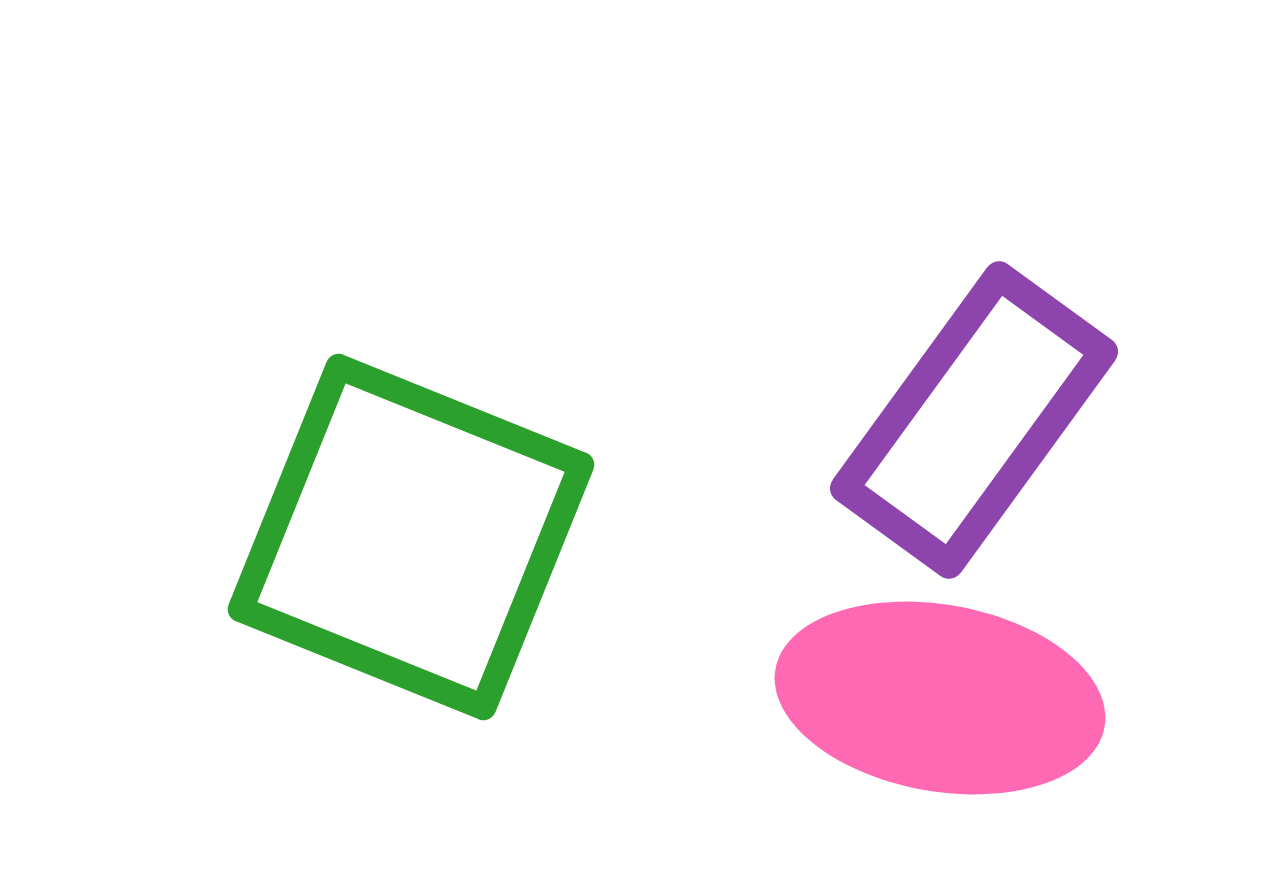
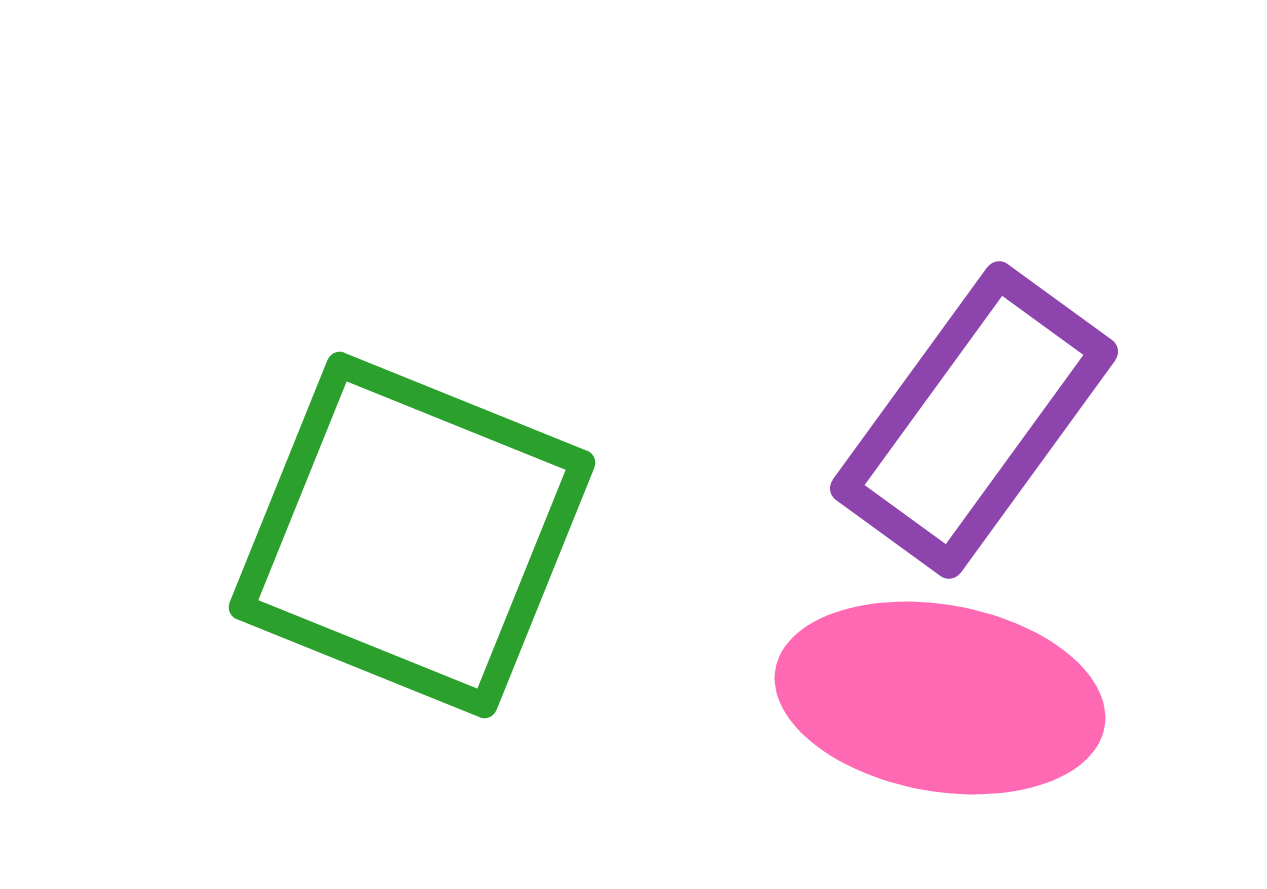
green square: moved 1 px right, 2 px up
